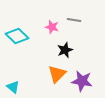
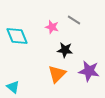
gray line: rotated 24 degrees clockwise
cyan diamond: rotated 25 degrees clockwise
black star: rotated 28 degrees clockwise
purple star: moved 7 px right, 10 px up
